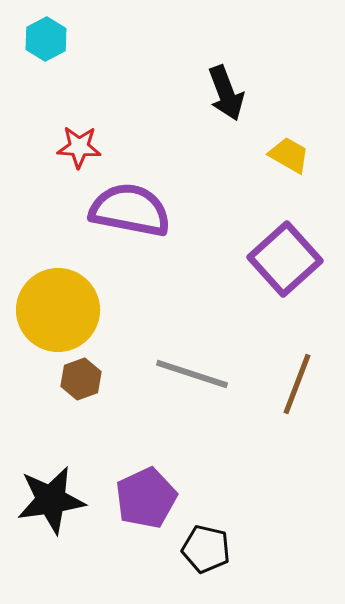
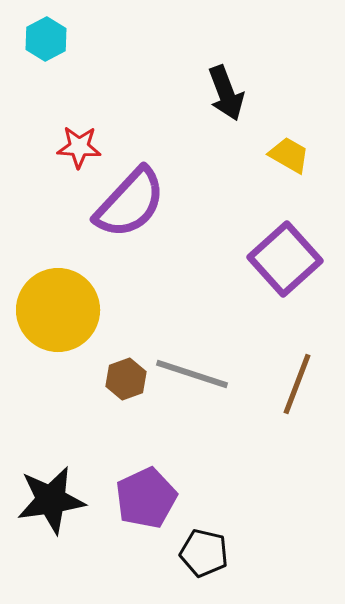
purple semicircle: moved 7 px up; rotated 122 degrees clockwise
brown hexagon: moved 45 px right
black pentagon: moved 2 px left, 4 px down
